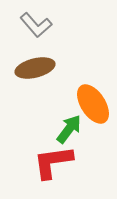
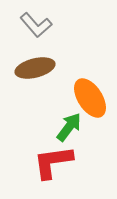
orange ellipse: moved 3 px left, 6 px up
green arrow: moved 2 px up
